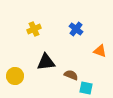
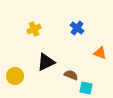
blue cross: moved 1 px right, 1 px up
orange triangle: moved 2 px down
black triangle: rotated 18 degrees counterclockwise
